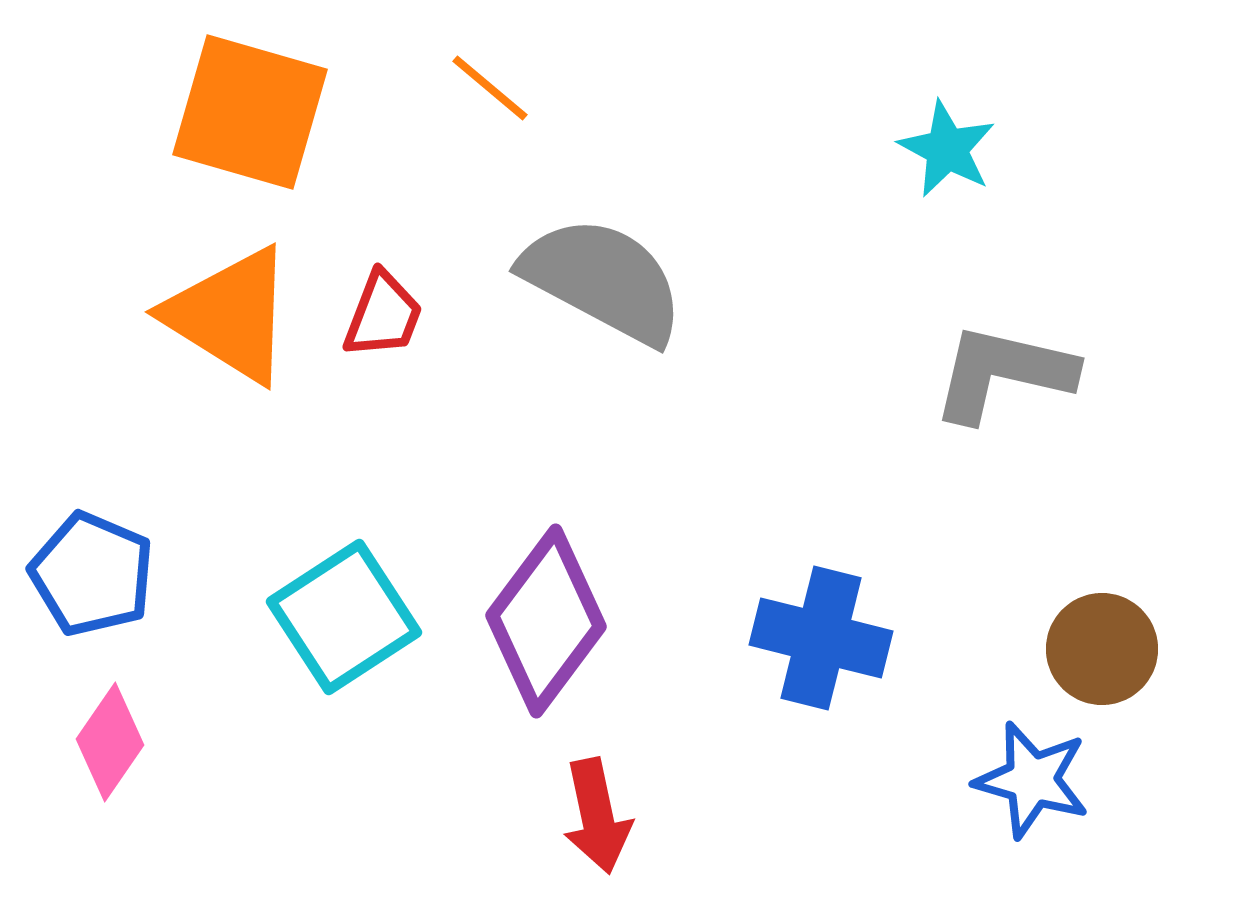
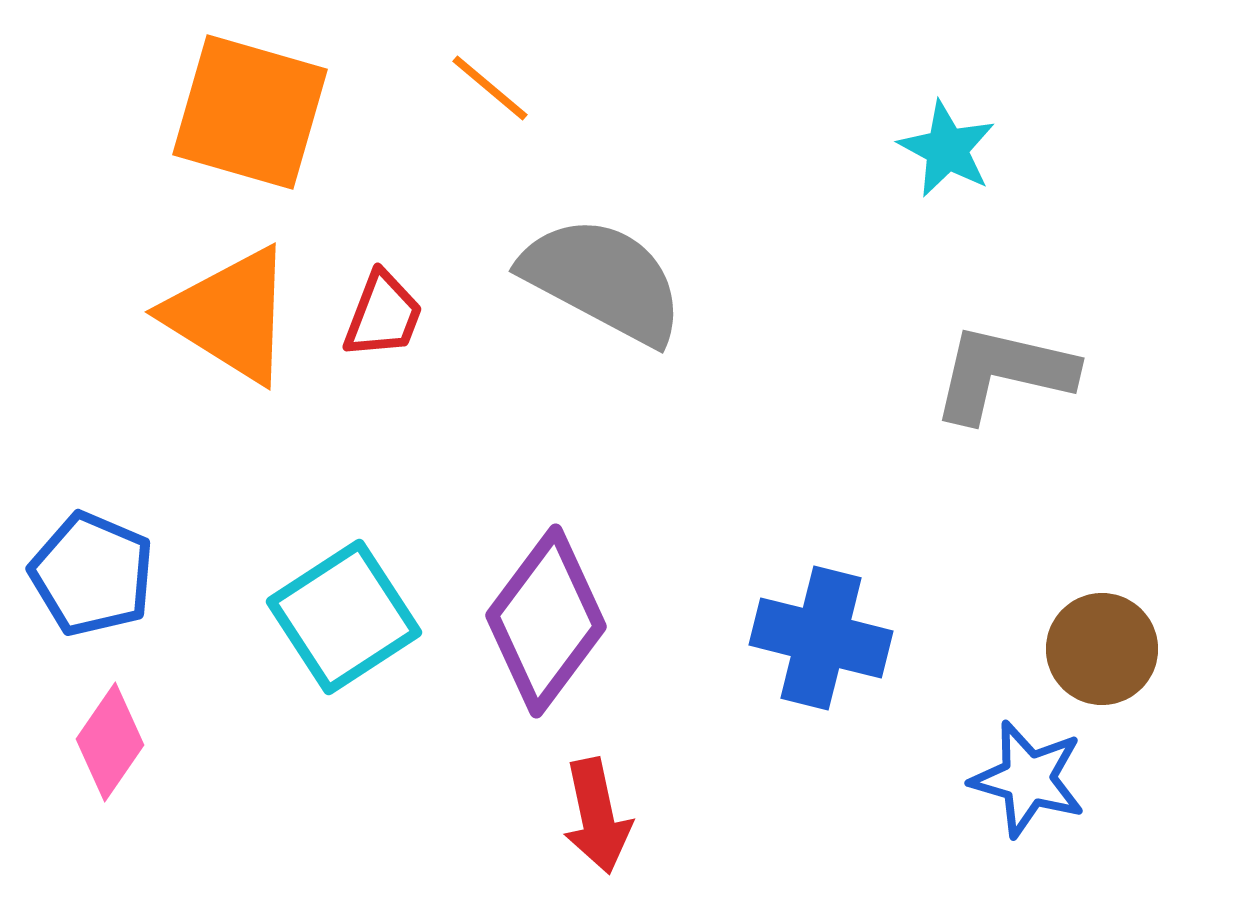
blue star: moved 4 px left, 1 px up
